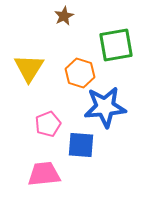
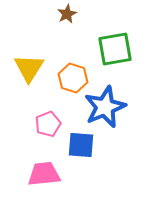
brown star: moved 3 px right, 2 px up
green square: moved 1 px left, 4 px down
orange hexagon: moved 7 px left, 5 px down
blue star: rotated 18 degrees counterclockwise
